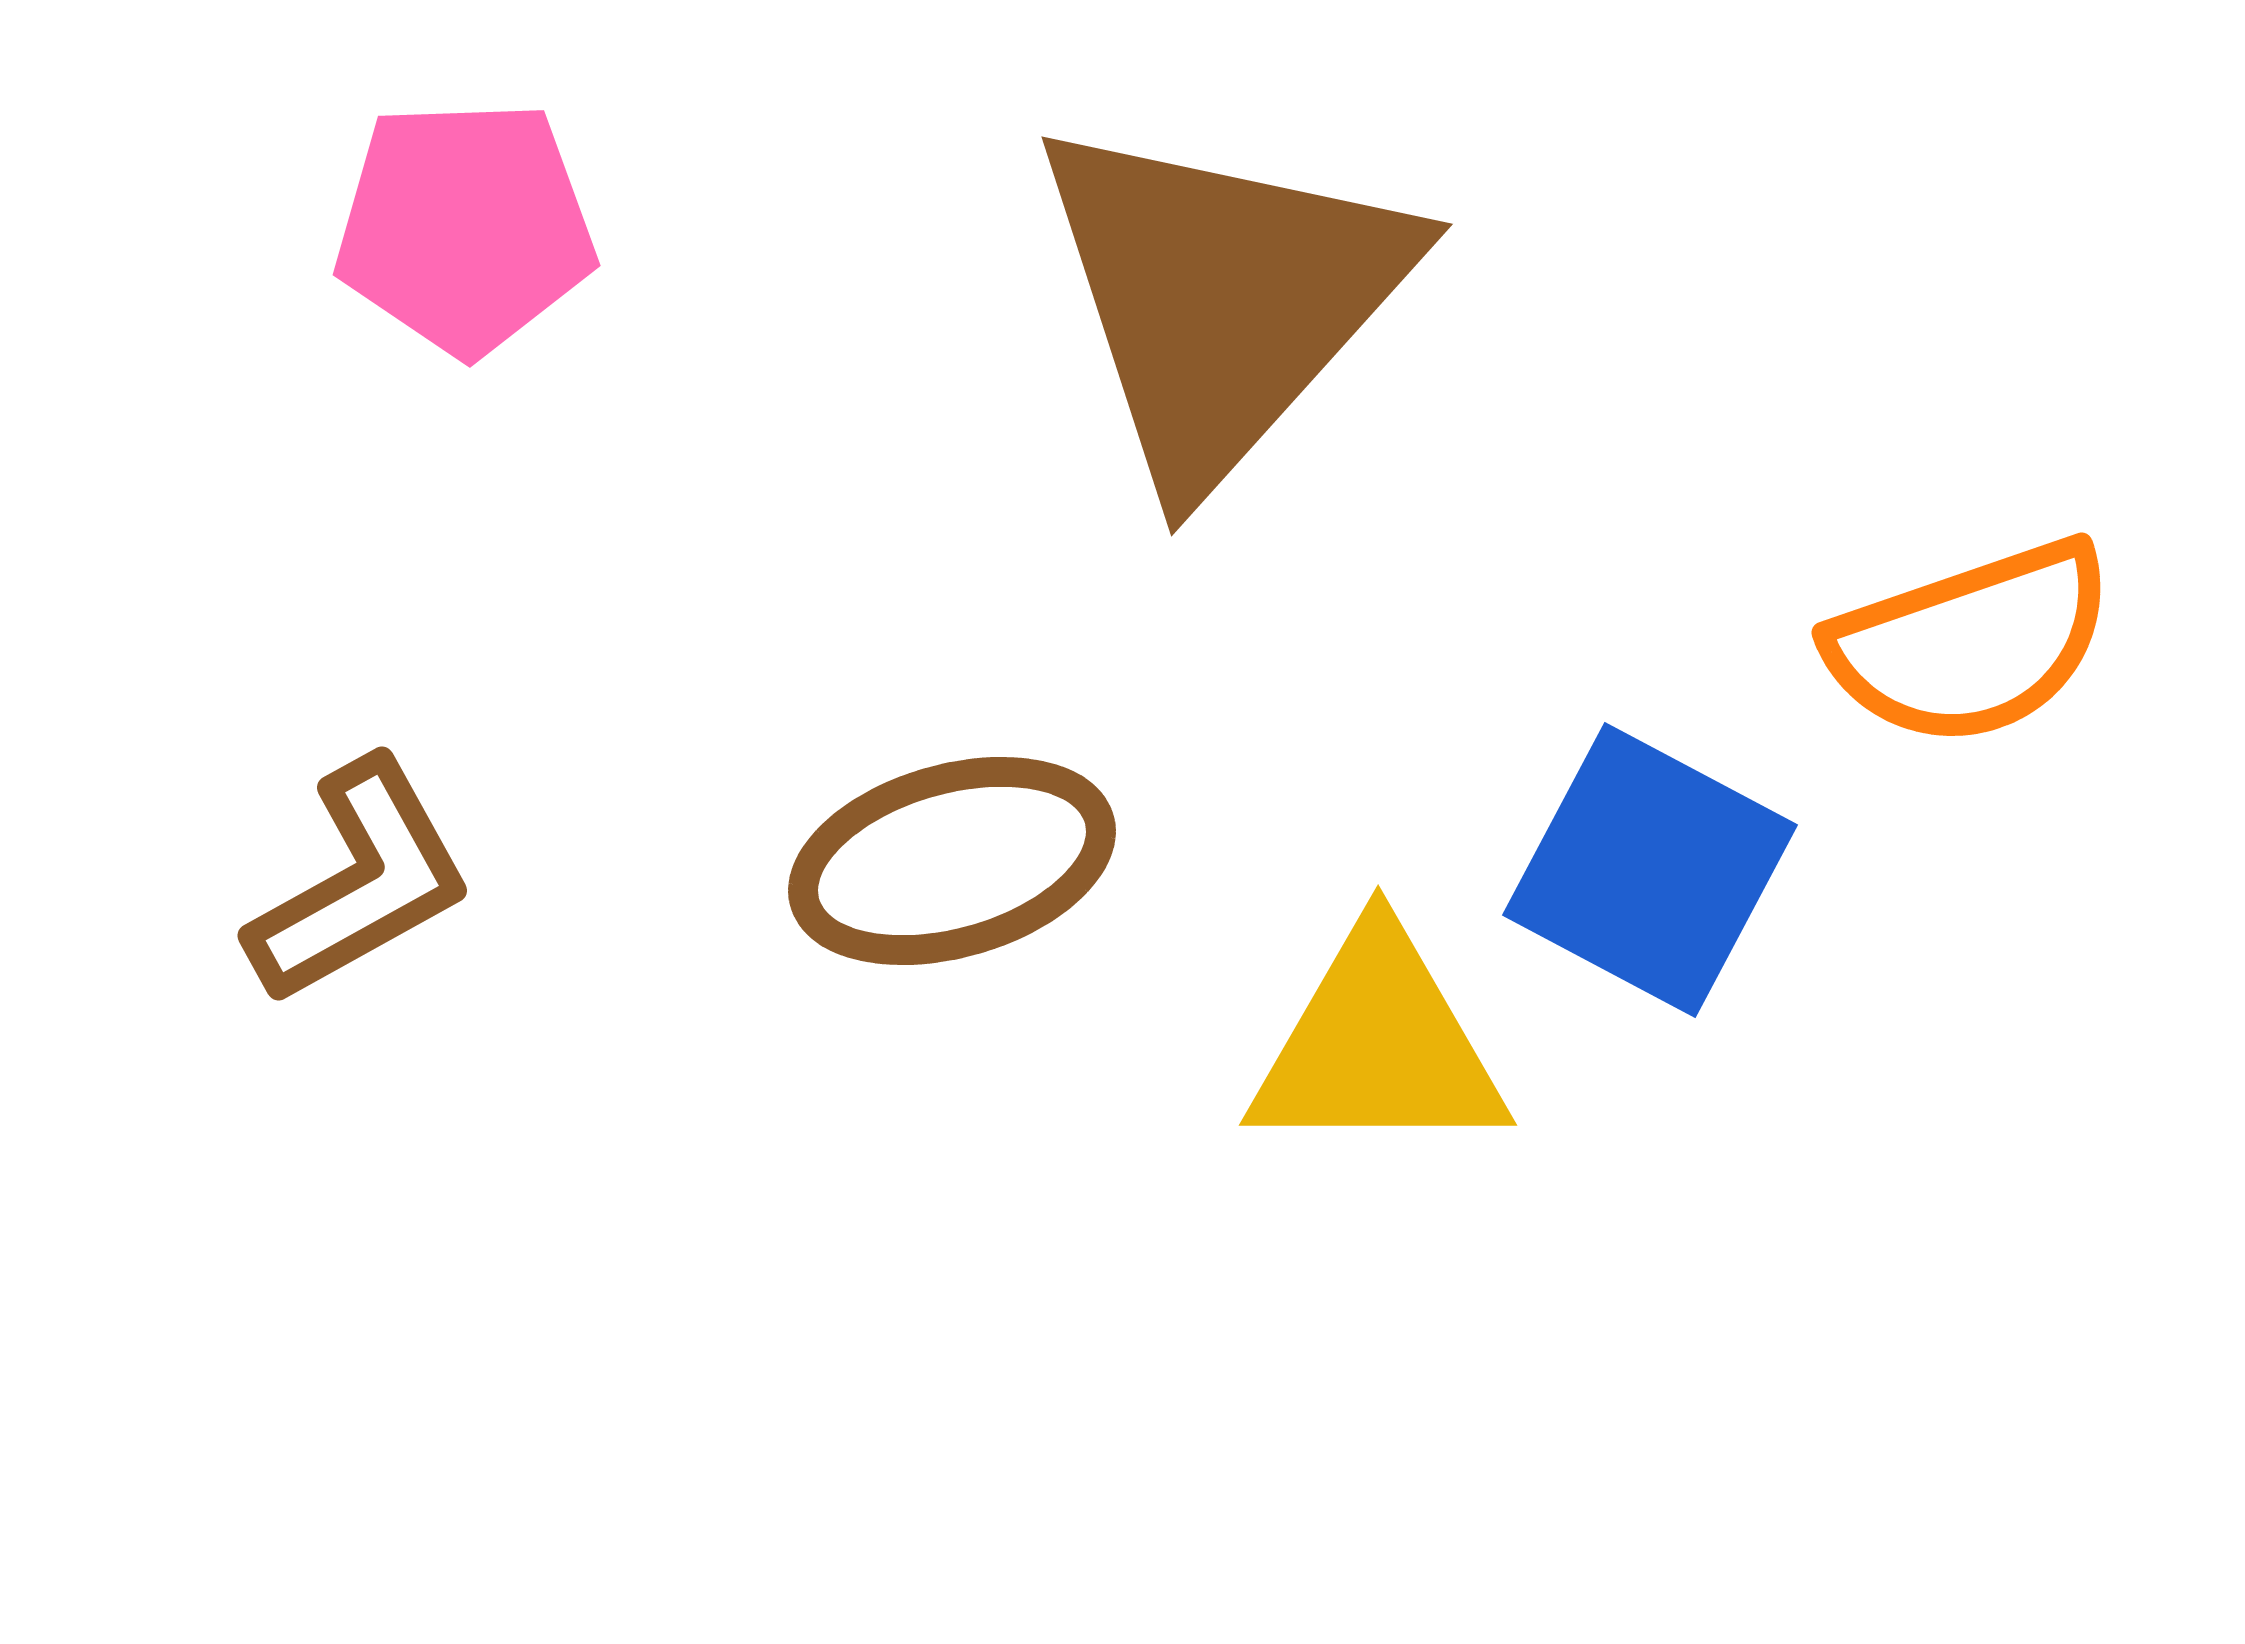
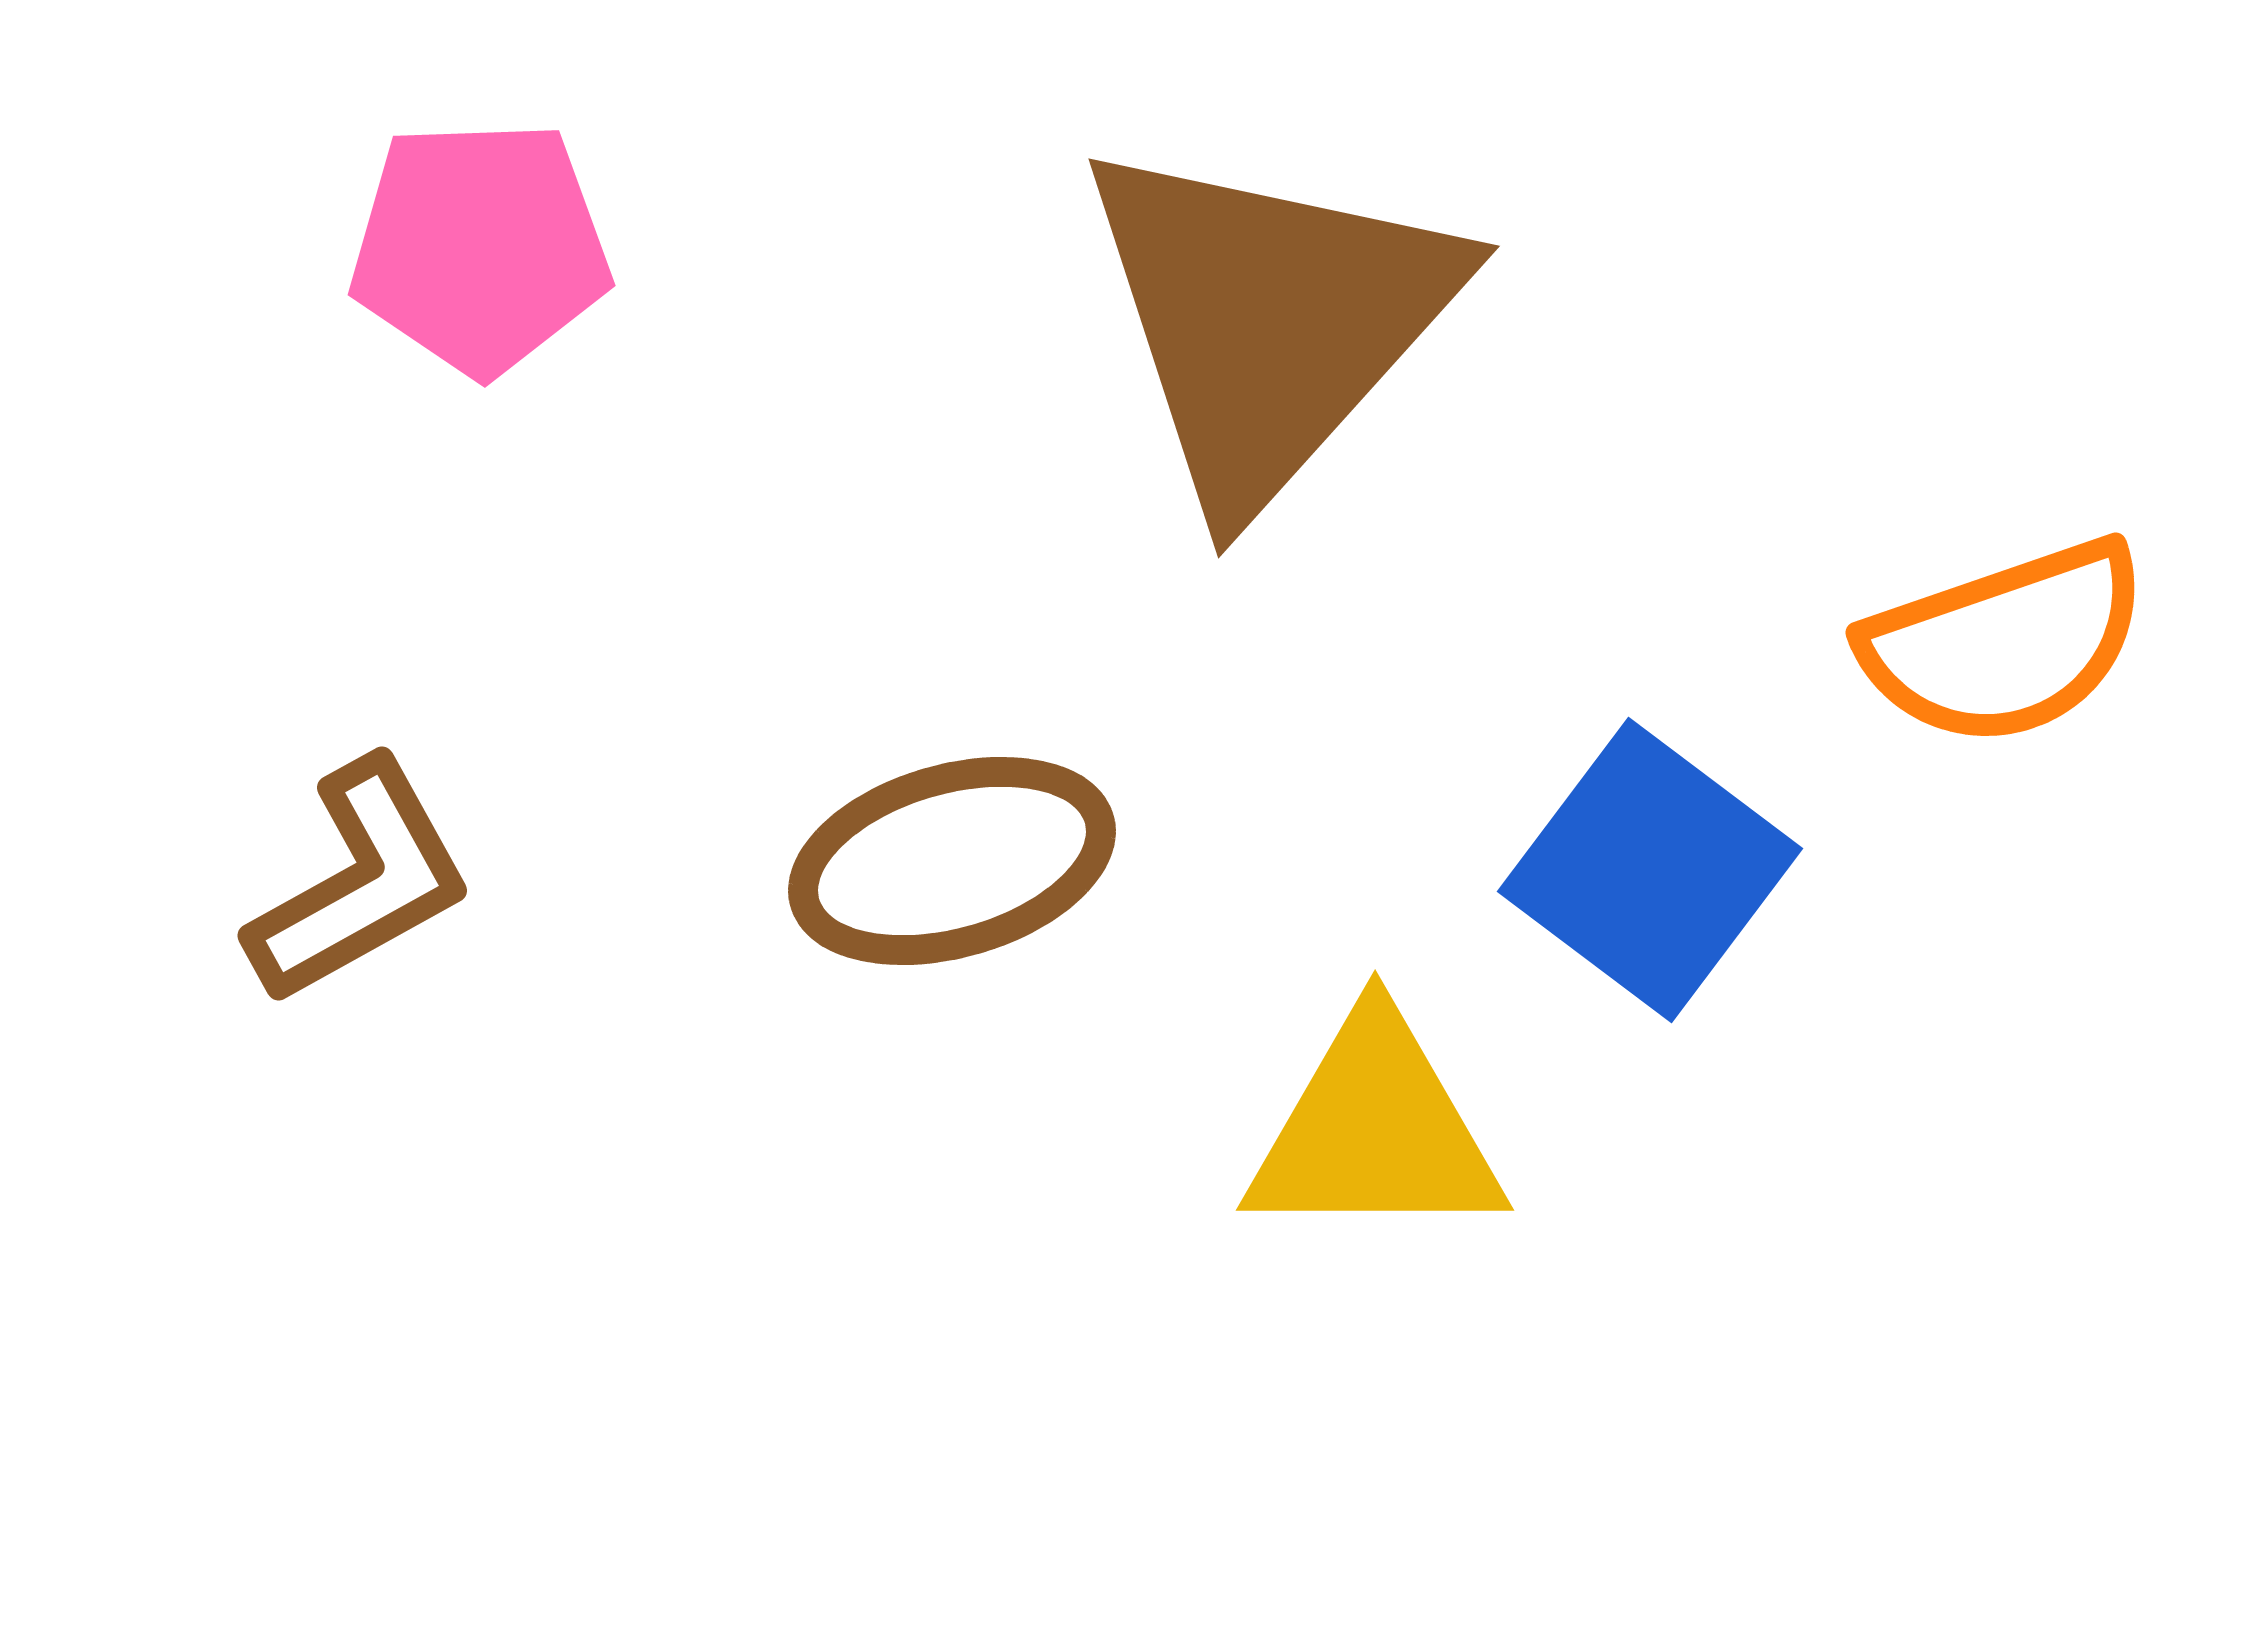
pink pentagon: moved 15 px right, 20 px down
brown triangle: moved 47 px right, 22 px down
orange semicircle: moved 34 px right
blue square: rotated 9 degrees clockwise
yellow triangle: moved 3 px left, 85 px down
